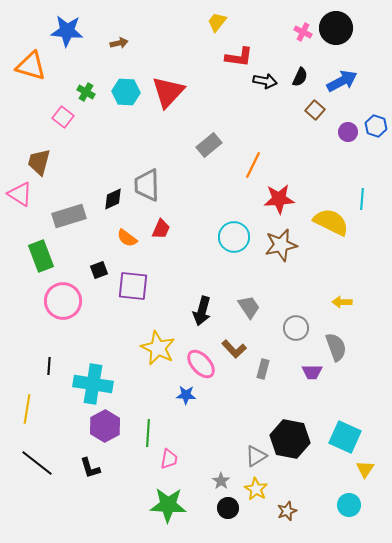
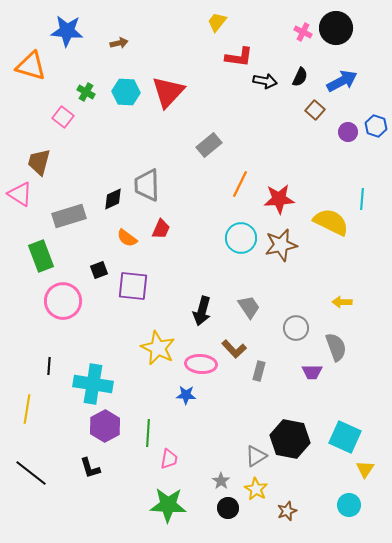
orange line at (253, 165): moved 13 px left, 19 px down
cyan circle at (234, 237): moved 7 px right, 1 px down
pink ellipse at (201, 364): rotated 44 degrees counterclockwise
gray rectangle at (263, 369): moved 4 px left, 2 px down
black line at (37, 463): moved 6 px left, 10 px down
